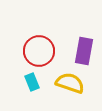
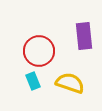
purple rectangle: moved 15 px up; rotated 16 degrees counterclockwise
cyan rectangle: moved 1 px right, 1 px up
